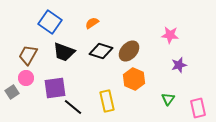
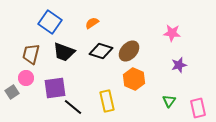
pink star: moved 2 px right, 2 px up
brown trapezoid: moved 3 px right, 1 px up; rotated 15 degrees counterclockwise
green triangle: moved 1 px right, 2 px down
